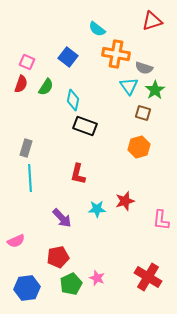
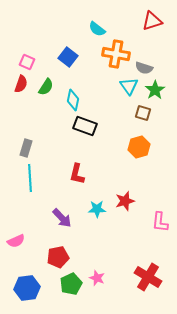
red L-shape: moved 1 px left
pink L-shape: moved 1 px left, 2 px down
